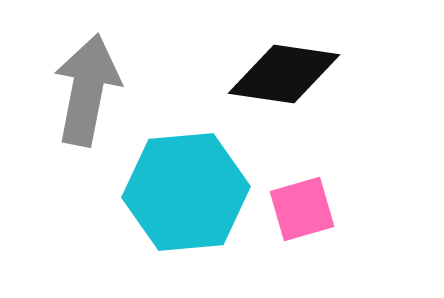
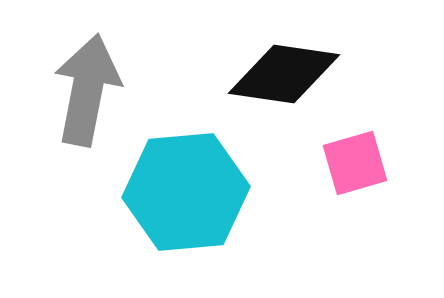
pink square: moved 53 px right, 46 px up
